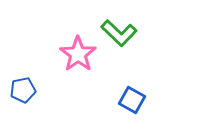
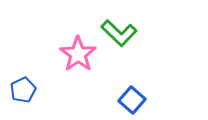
blue pentagon: rotated 15 degrees counterclockwise
blue square: rotated 12 degrees clockwise
